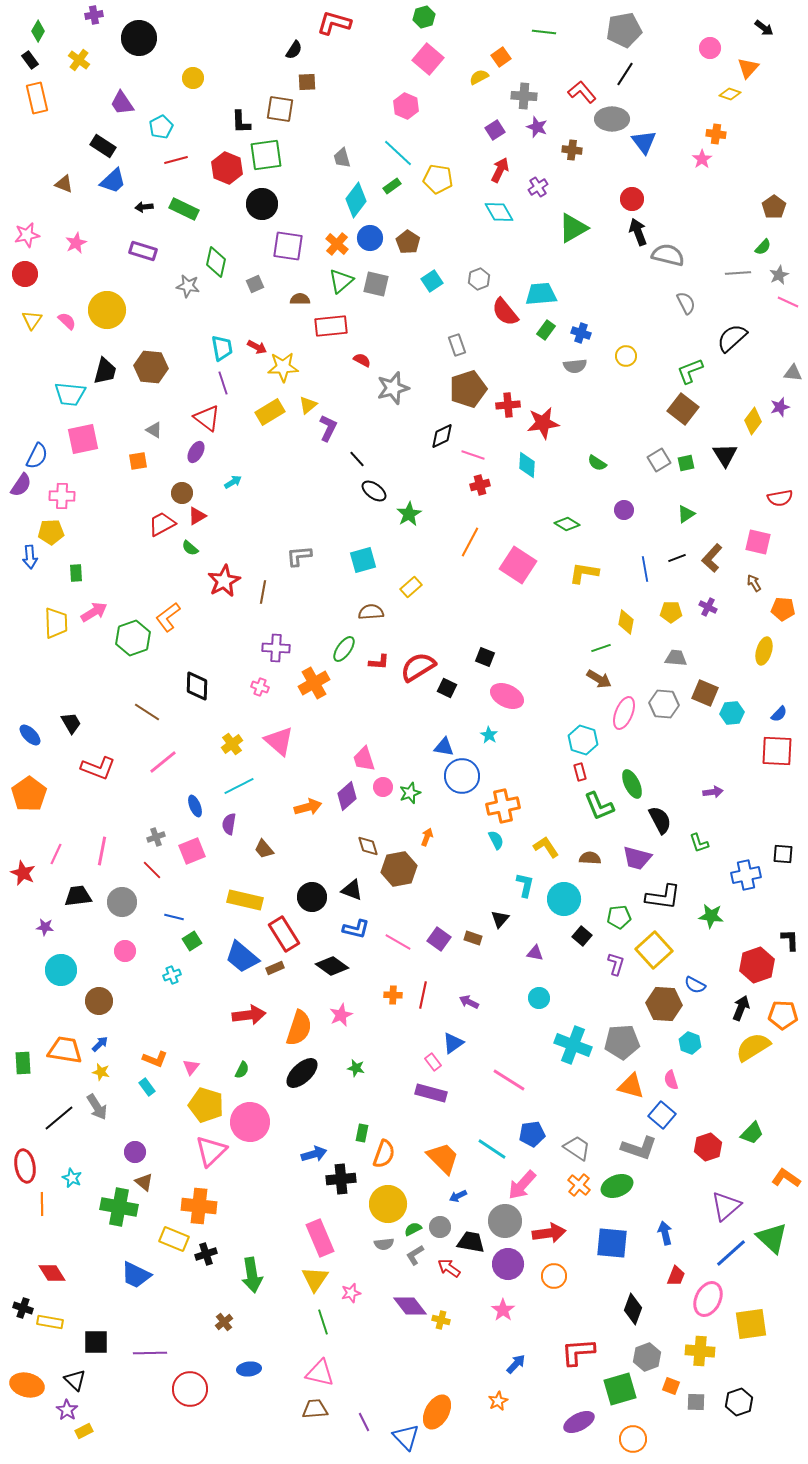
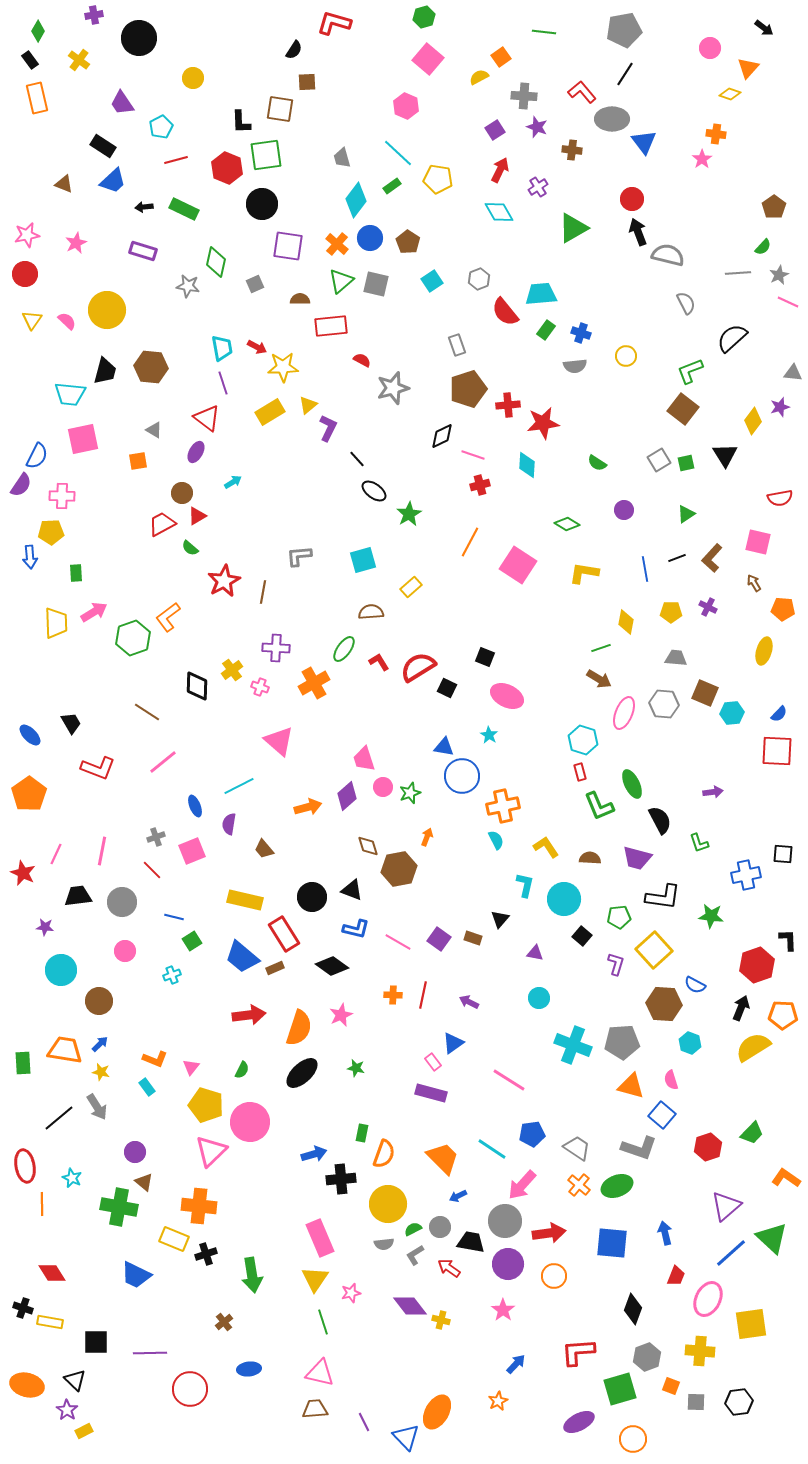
red L-shape at (379, 662): rotated 125 degrees counterclockwise
yellow cross at (232, 744): moved 74 px up
black L-shape at (790, 940): moved 2 px left
black hexagon at (739, 1402): rotated 12 degrees clockwise
